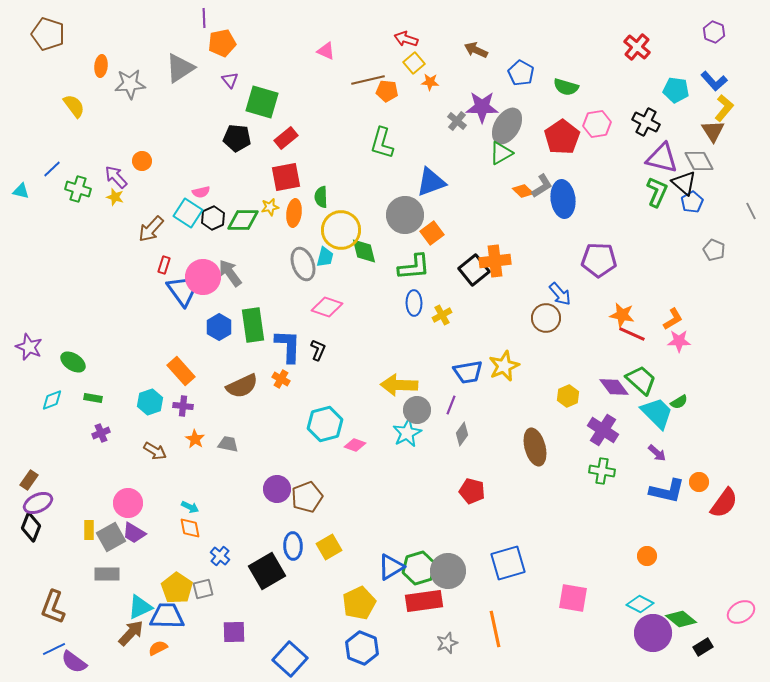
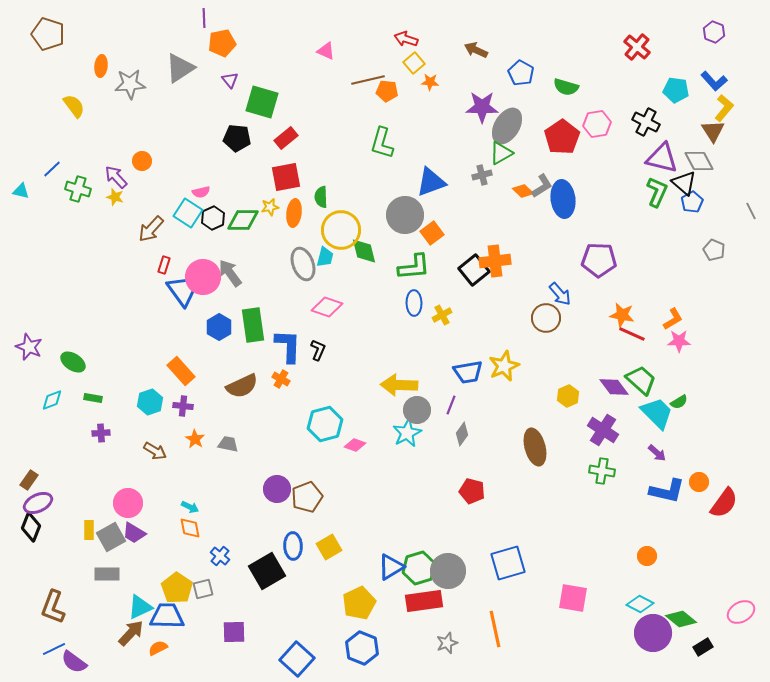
gray cross at (457, 121): moved 25 px right, 54 px down; rotated 36 degrees clockwise
purple cross at (101, 433): rotated 18 degrees clockwise
blue square at (290, 659): moved 7 px right
